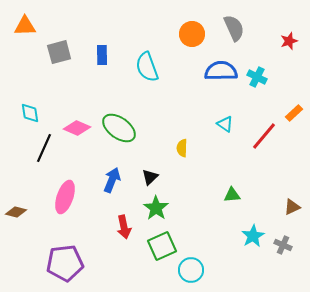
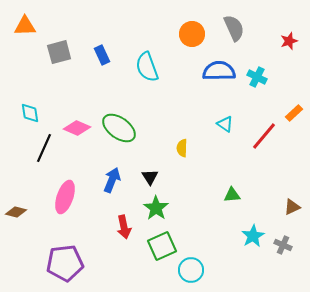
blue rectangle: rotated 24 degrees counterclockwise
blue semicircle: moved 2 px left
black triangle: rotated 18 degrees counterclockwise
